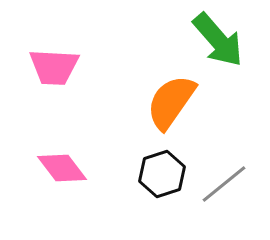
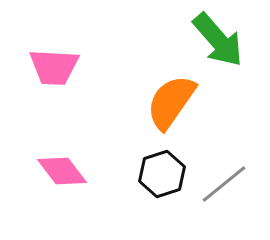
pink diamond: moved 3 px down
